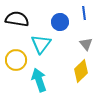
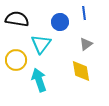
gray triangle: rotated 32 degrees clockwise
yellow diamond: rotated 55 degrees counterclockwise
